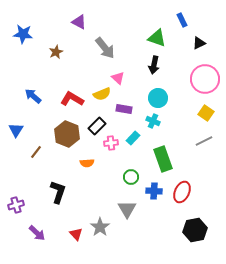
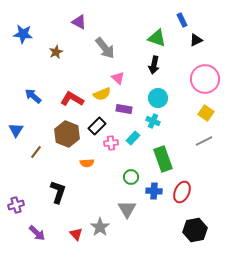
black triangle: moved 3 px left, 3 px up
